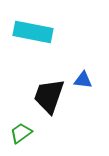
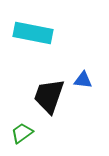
cyan rectangle: moved 1 px down
green trapezoid: moved 1 px right
